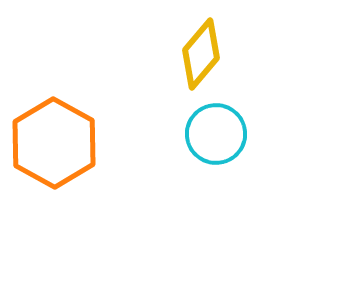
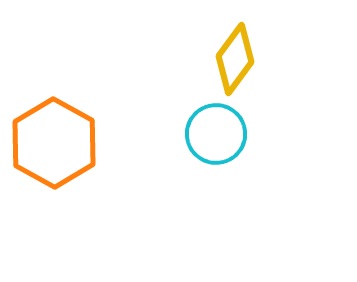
yellow diamond: moved 34 px right, 5 px down; rotated 4 degrees counterclockwise
